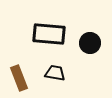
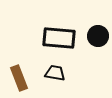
black rectangle: moved 10 px right, 4 px down
black circle: moved 8 px right, 7 px up
